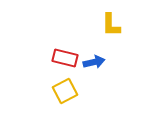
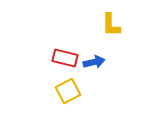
yellow square: moved 3 px right
